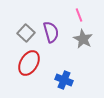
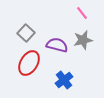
pink line: moved 3 px right, 2 px up; rotated 16 degrees counterclockwise
purple semicircle: moved 6 px right, 13 px down; rotated 60 degrees counterclockwise
gray star: moved 1 px down; rotated 30 degrees clockwise
blue cross: rotated 30 degrees clockwise
